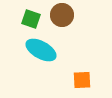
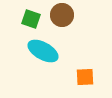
cyan ellipse: moved 2 px right, 1 px down
orange square: moved 3 px right, 3 px up
